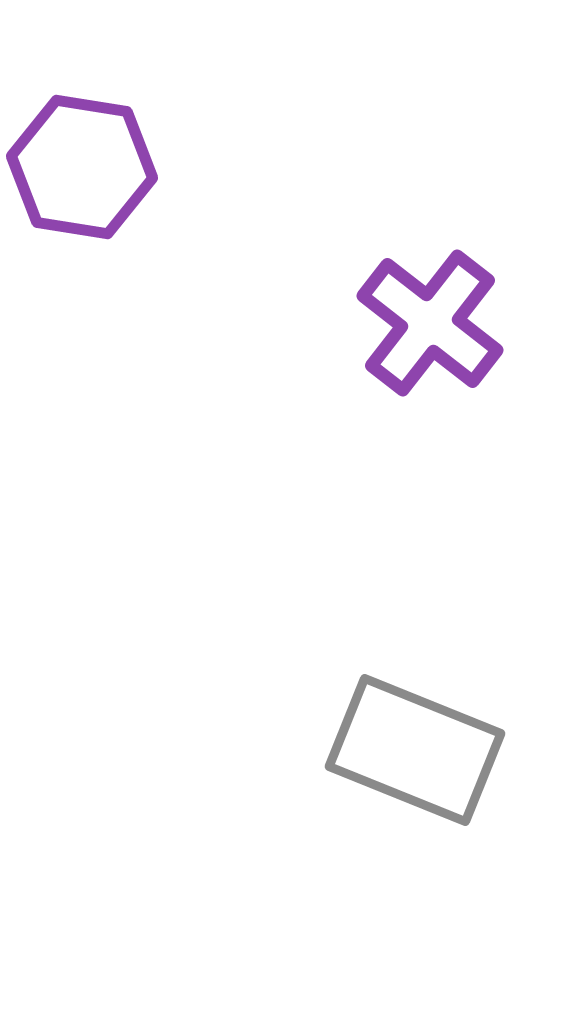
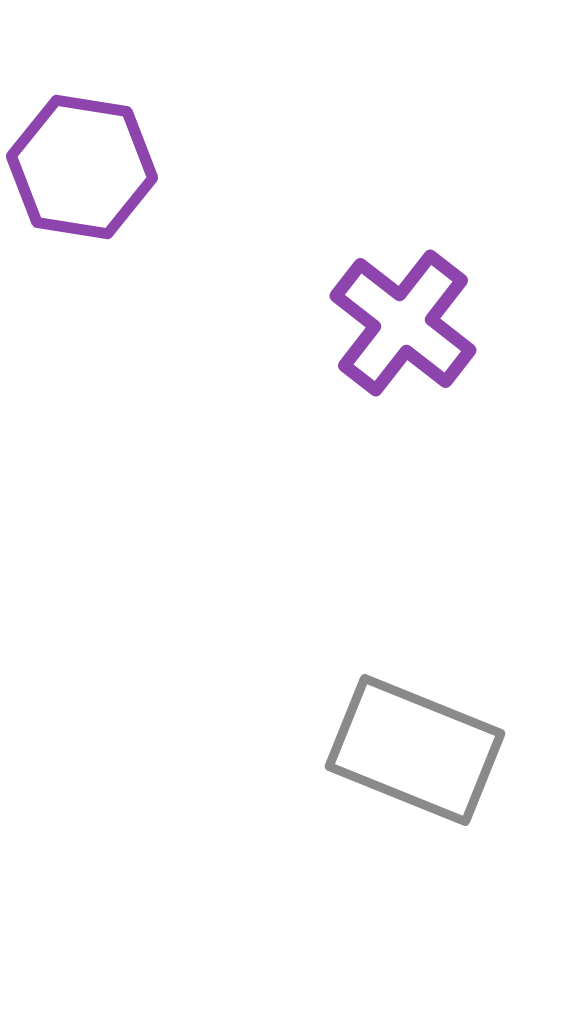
purple cross: moved 27 px left
